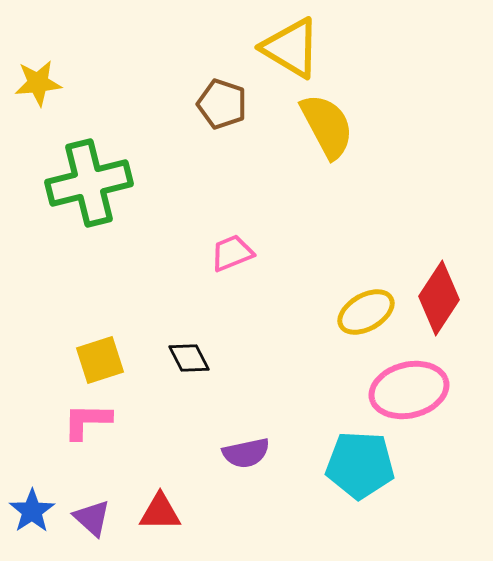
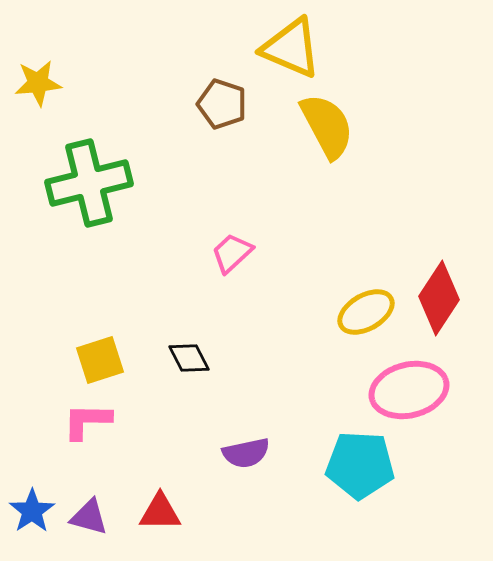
yellow triangle: rotated 8 degrees counterclockwise
pink trapezoid: rotated 21 degrees counterclockwise
purple triangle: moved 3 px left, 1 px up; rotated 27 degrees counterclockwise
